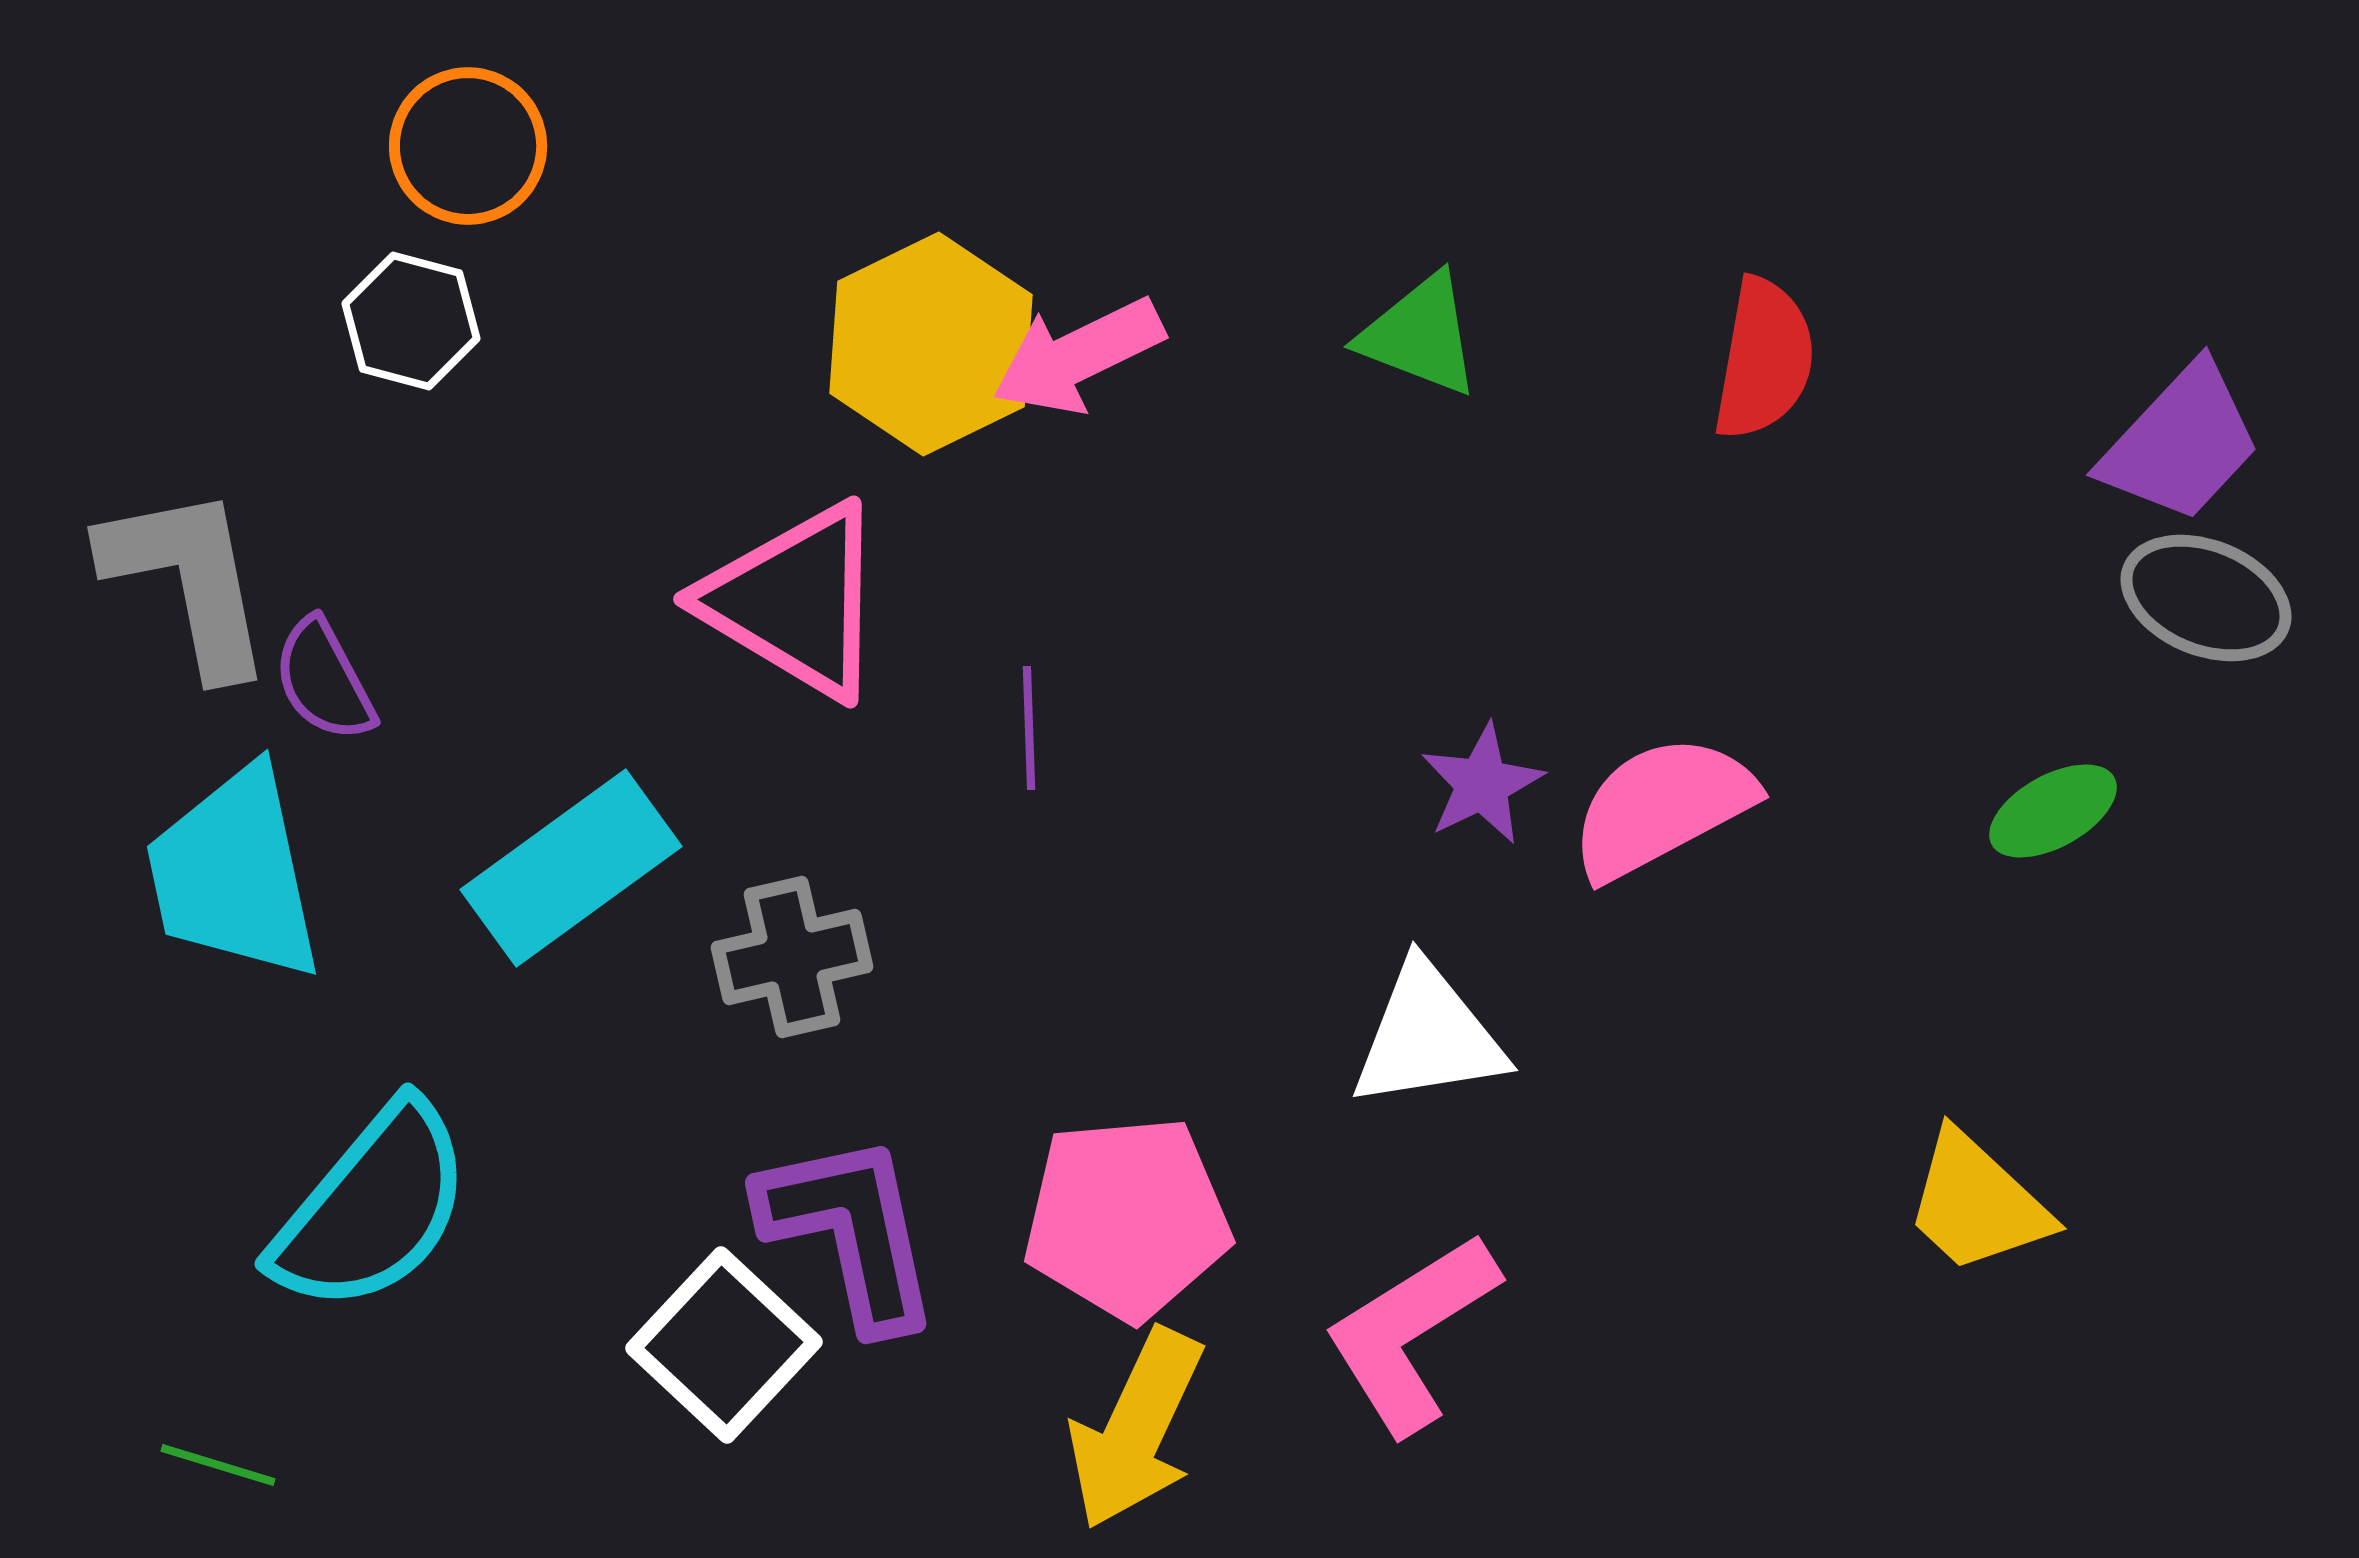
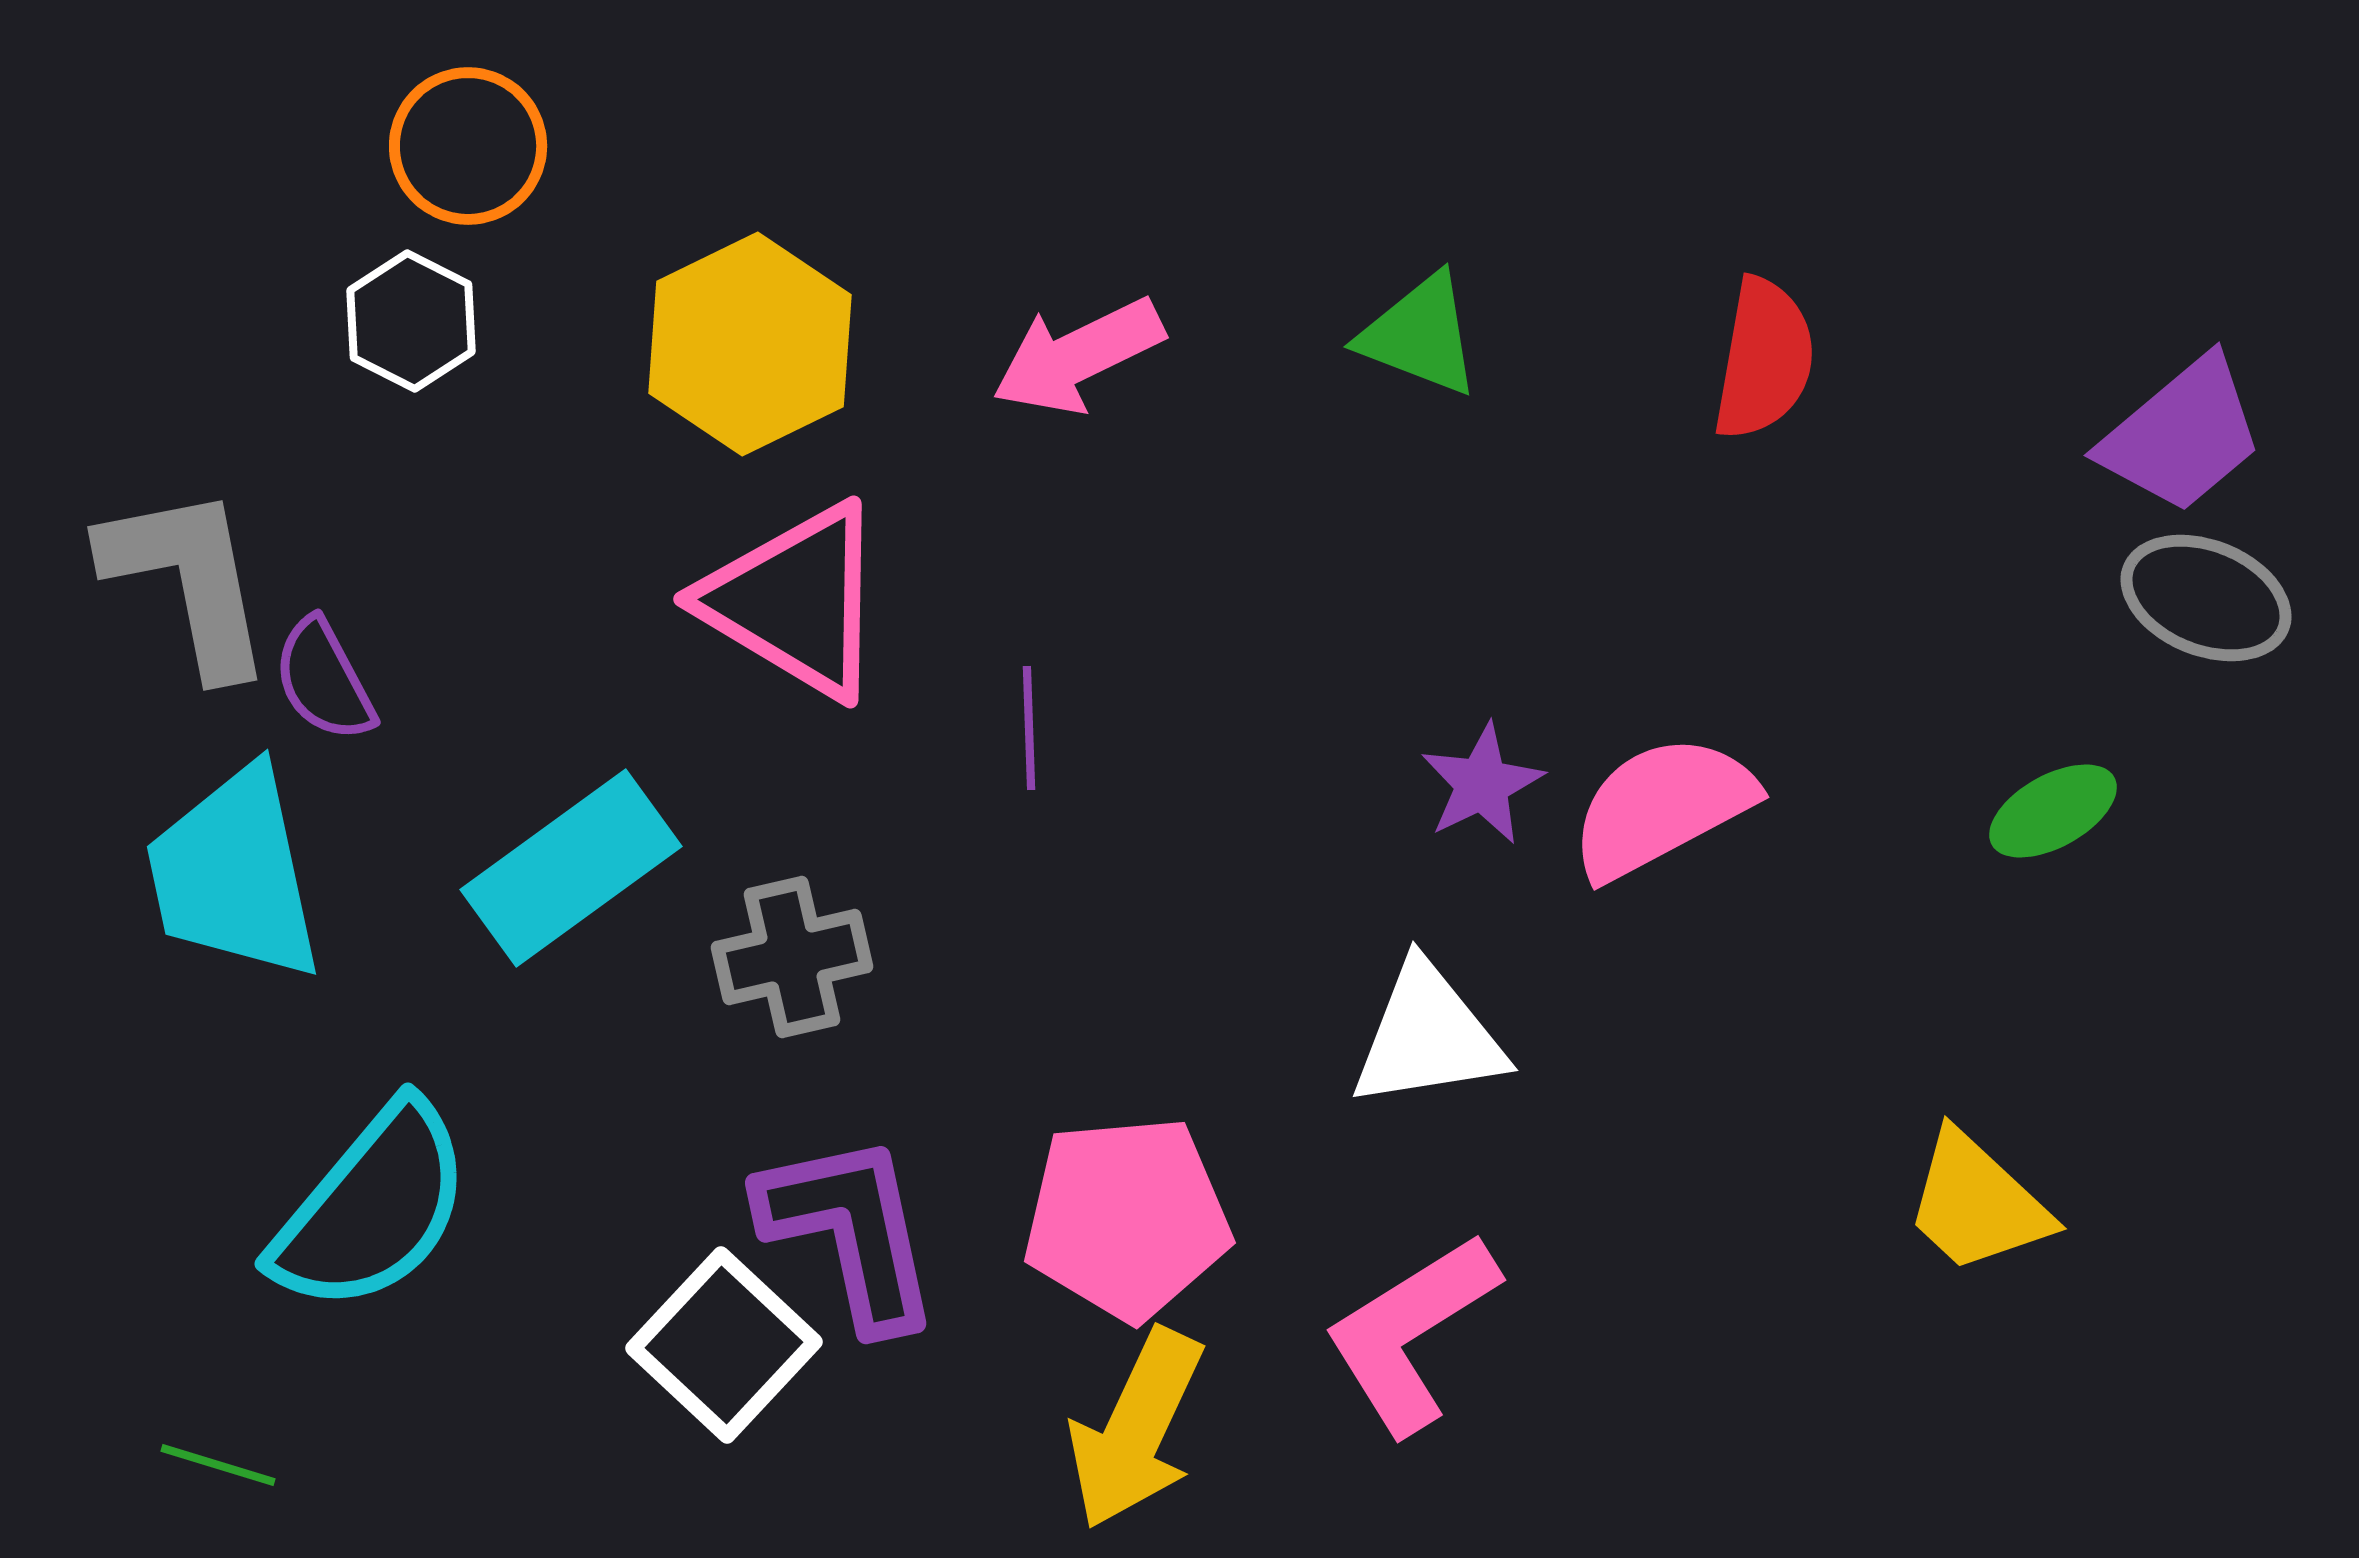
white hexagon: rotated 12 degrees clockwise
yellow hexagon: moved 181 px left
purple trapezoid: moved 1 px right, 8 px up; rotated 7 degrees clockwise
